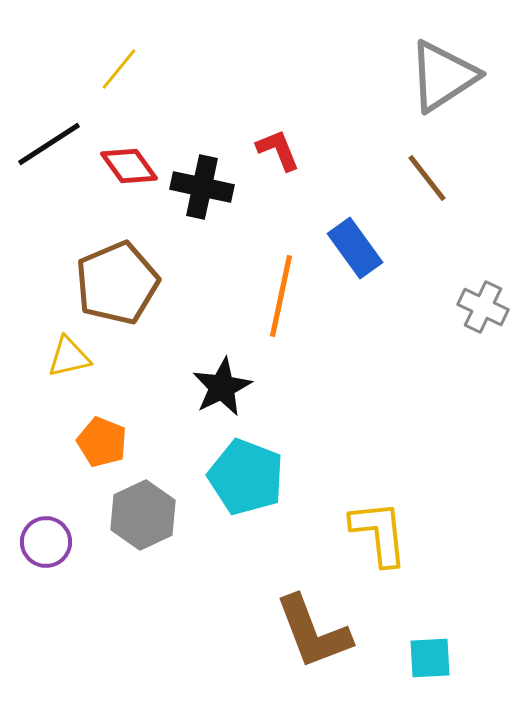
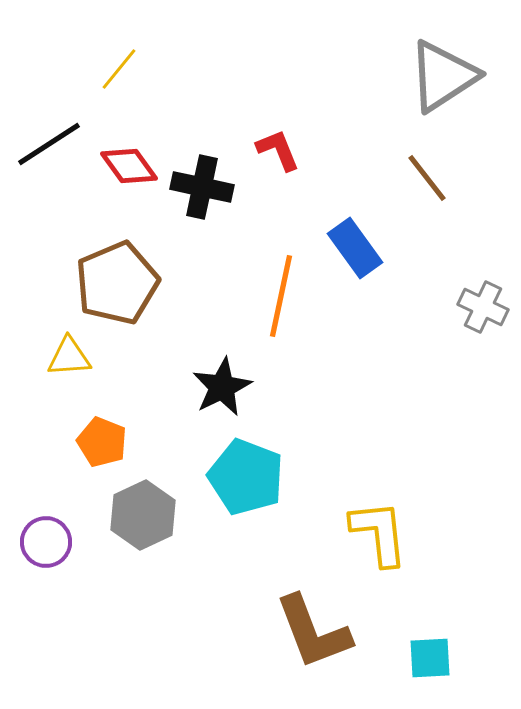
yellow triangle: rotated 9 degrees clockwise
